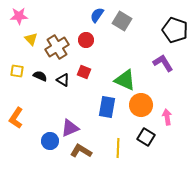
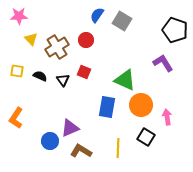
black triangle: rotated 24 degrees clockwise
